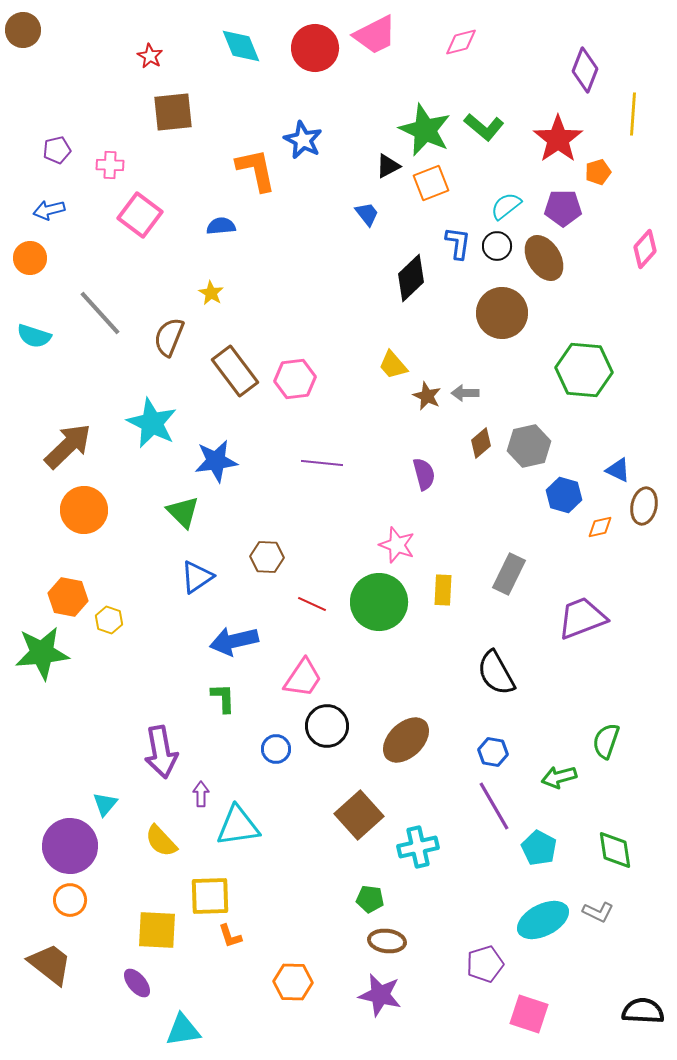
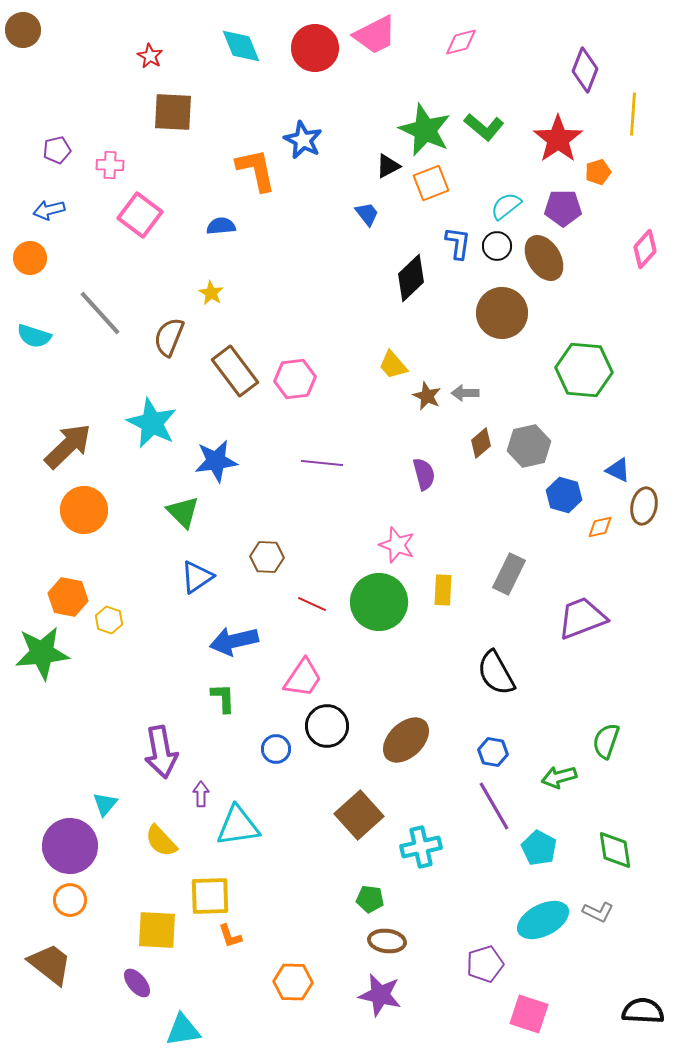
brown square at (173, 112): rotated 9 degrees clockwise
cyan cross at (418, 847): moved 3 px right
